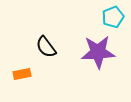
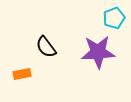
cyan pentagon: moved 1 px right, 1 px down
